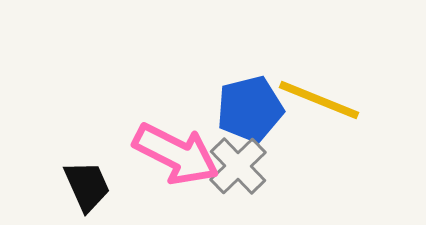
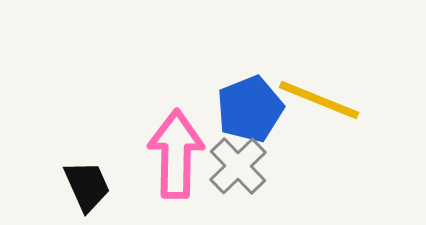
blue pentagon: rotated 8 degrees counterclockwise
pink arrow: rotated 116 degrees counterclockwise
